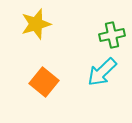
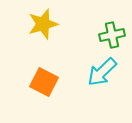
yellow star: moved 7 px right
orange square: rotated 12 degrees counterclockwise
